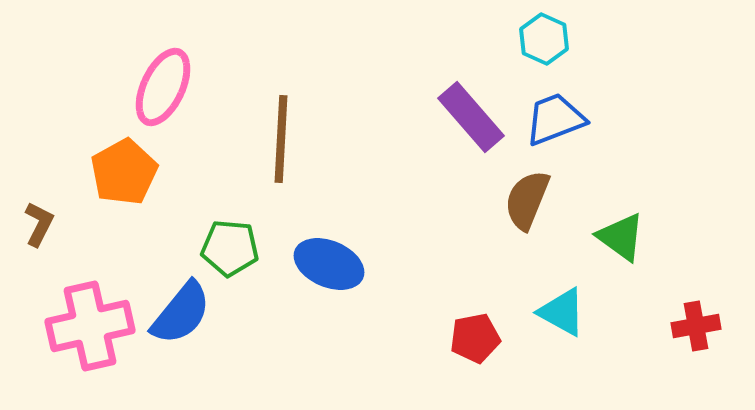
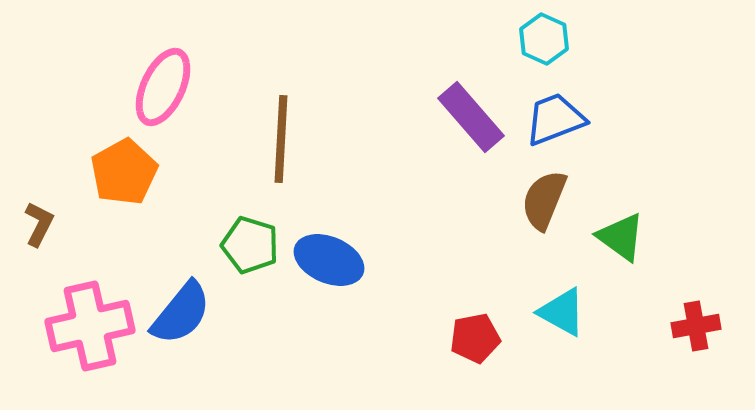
brown semicircle: moved 17 px right
green pentagon: moved 20 px right, 3 px up; rotated 12 degrees clockwise
blue ellipse: moved 4 px up
